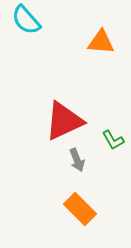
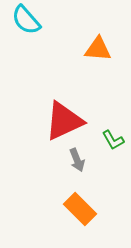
orange triangle: moved 3 px left, 7 px down
